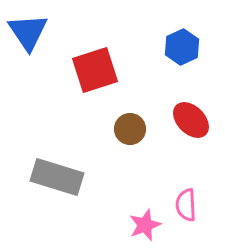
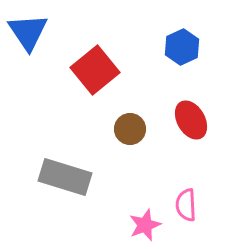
red square: rotated 21 degrees counterclockwise
red ellipse: rotated 15 degrees clockwise
gray rectangle: moved 8 px right
